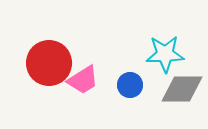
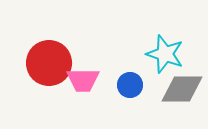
cyan star: rotated 21 degrees clockwise
pink trapezoid: rotated 32 degrees clockwise
